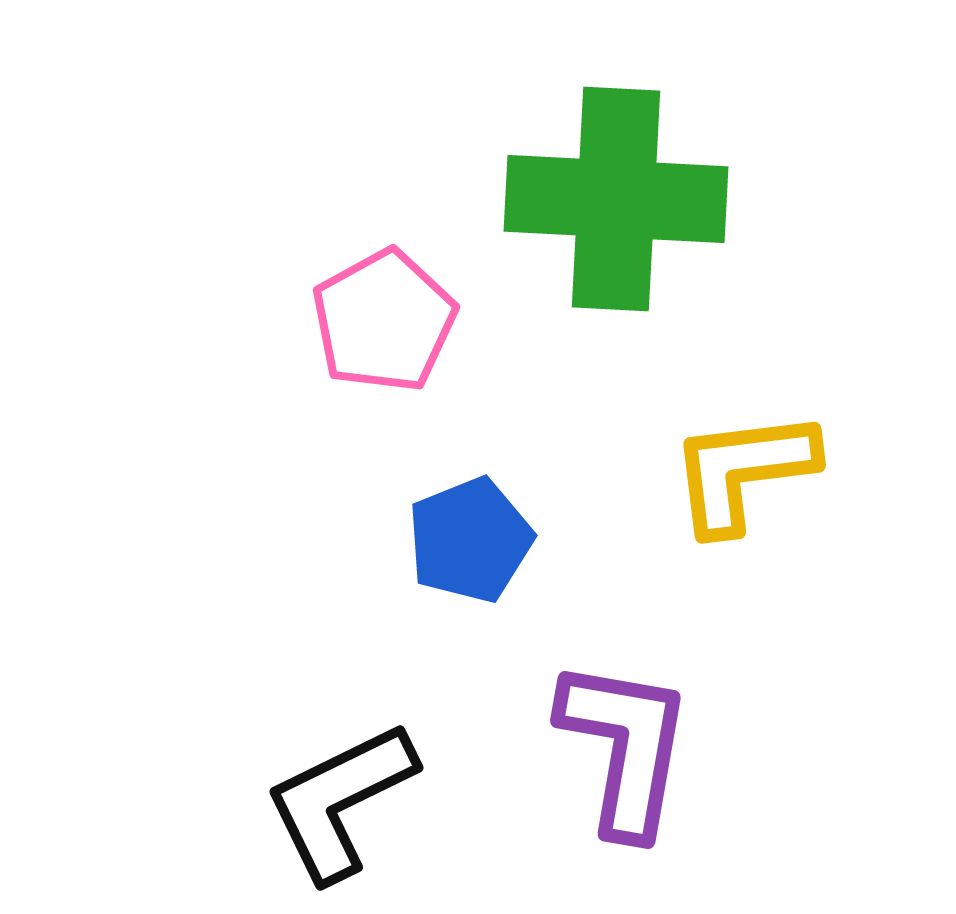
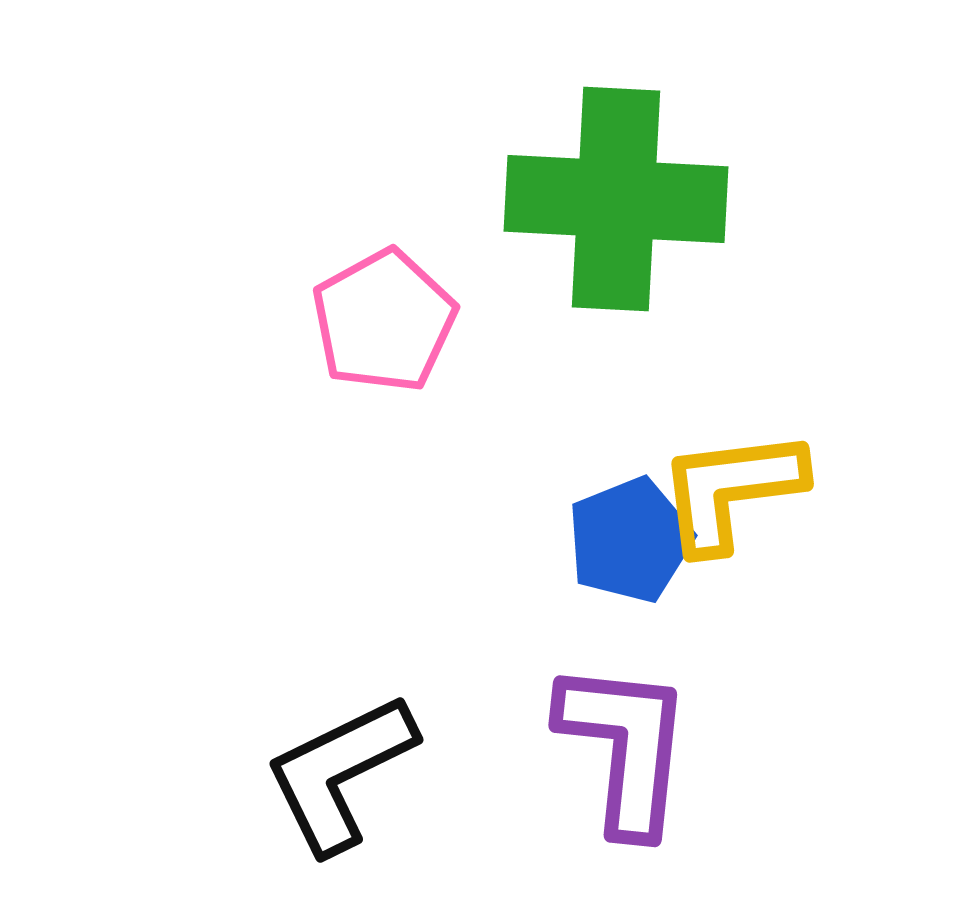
yellow L-shape: moved 12 px left, 19 px down
blue pentagon: moved 160 px right
purple L-shape: rotated 4 degrees counterclockwise
black L-shape: moved 28 px up
